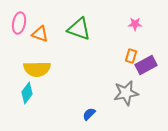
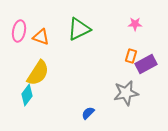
pink ellipse: moved 8 px down
green triangle: rotated 45 degrees counterclockwise
orange triangle: moved 1 px right, 3 px down
purple rectangle: moved 1 px up
yellow semicircle: moved 1 px right, 4 px down; rotated 56 degrees counterclockwise
cyan diamond: moved 2 px down
blue semicircle: moved 1 px left, 1 px up
